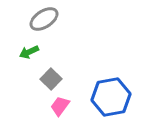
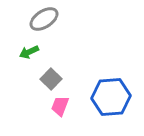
blue hexagon: rotated 6 degrees clockwise
pink trapezoid: rotated 15 degrees counterclockwise
